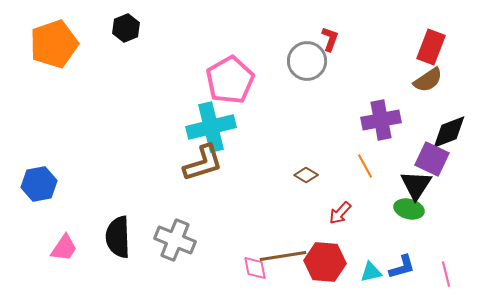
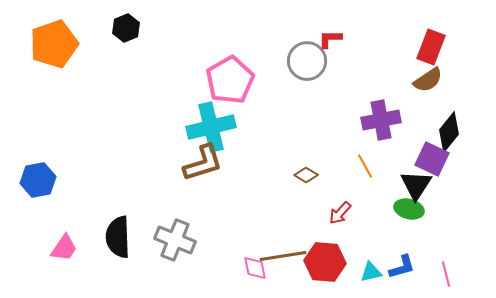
red L-shape: rotated 110 degrees counterclockwise
black diamond: rotated 30 degrees counterclockwise
blue hexagon: moved 1 px left, 4 px up
